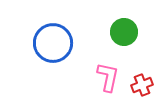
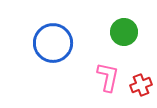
red cross: moved 1 px left
